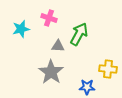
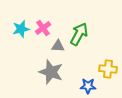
pink cross: moved 6 px left, 10 px down; rotated 35 degrees clockwise
gray star: rotated 15 degrees counterclockwise
blue star: moved 1 px right, 1 px up
